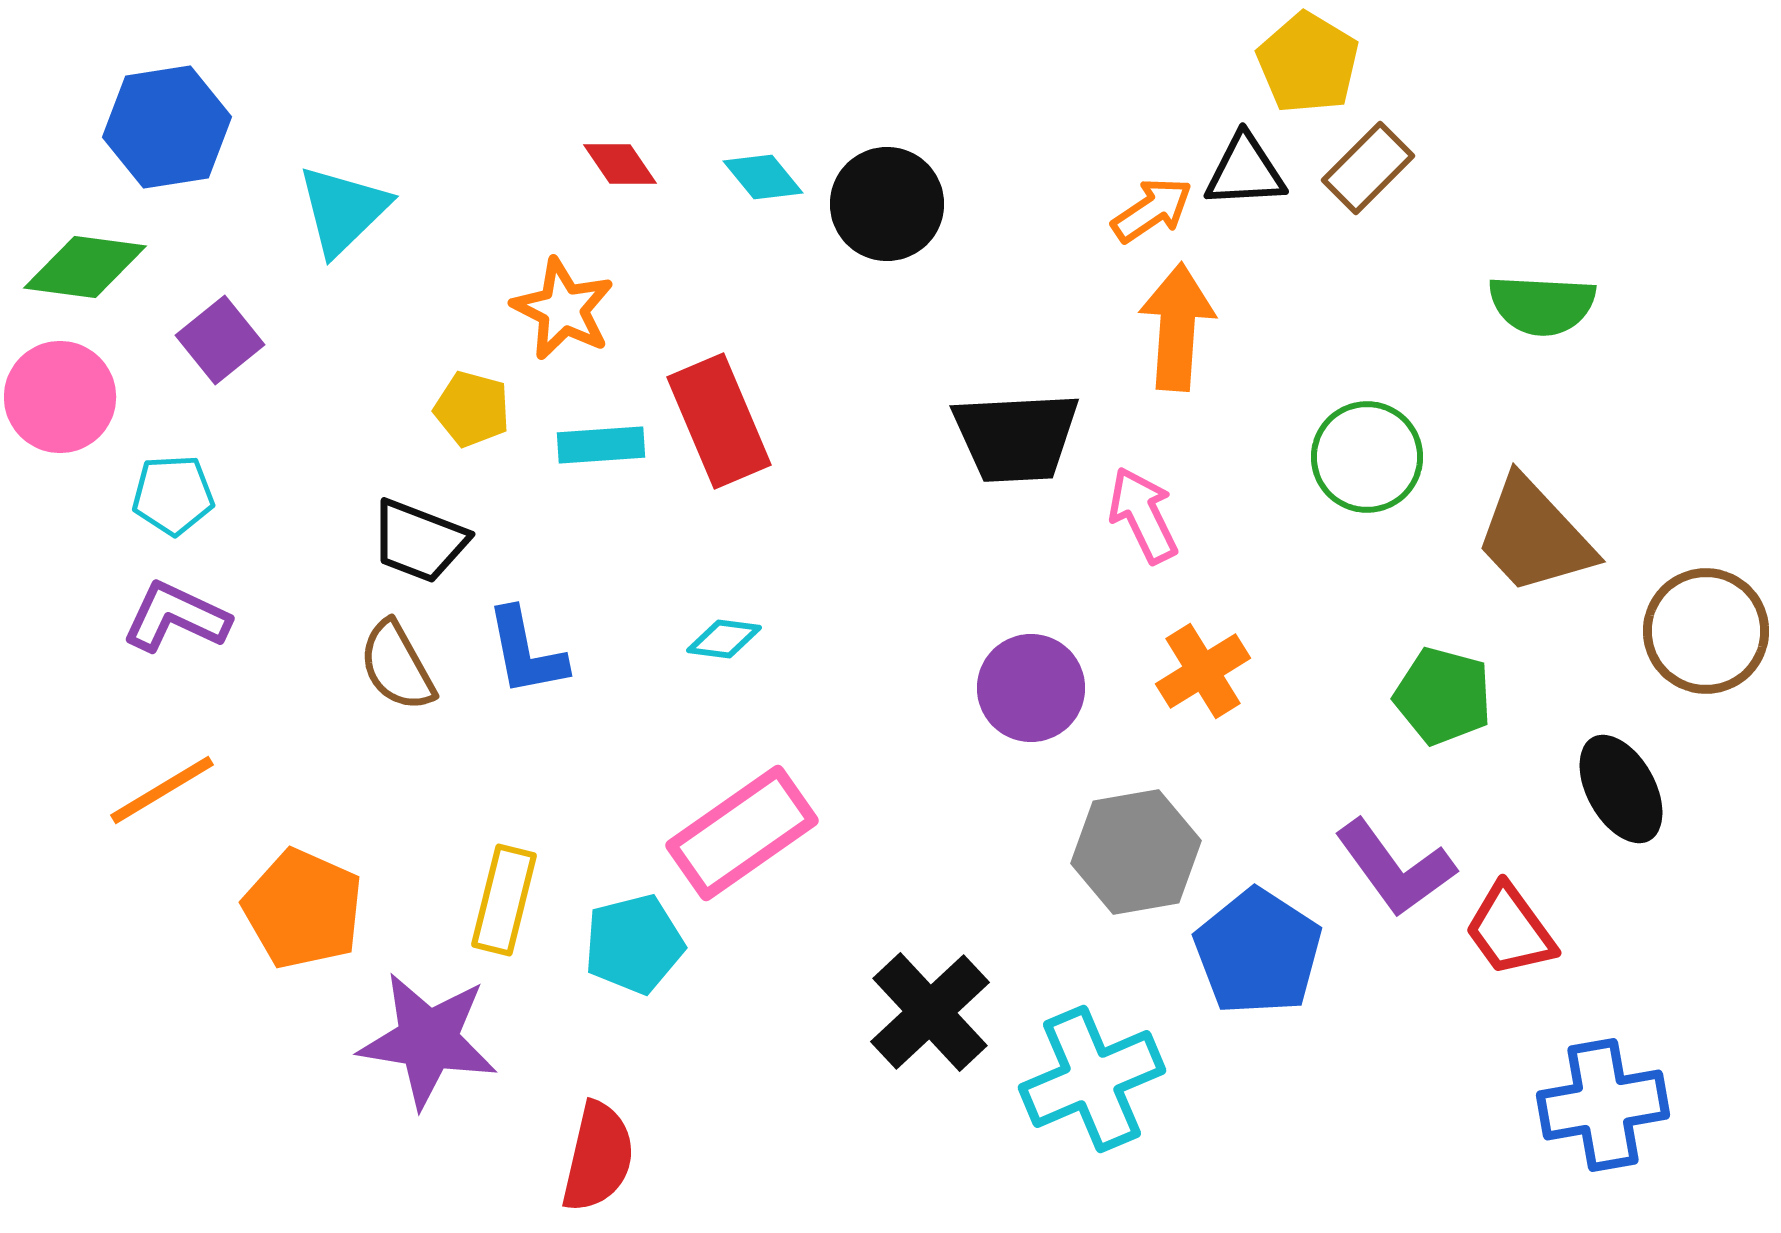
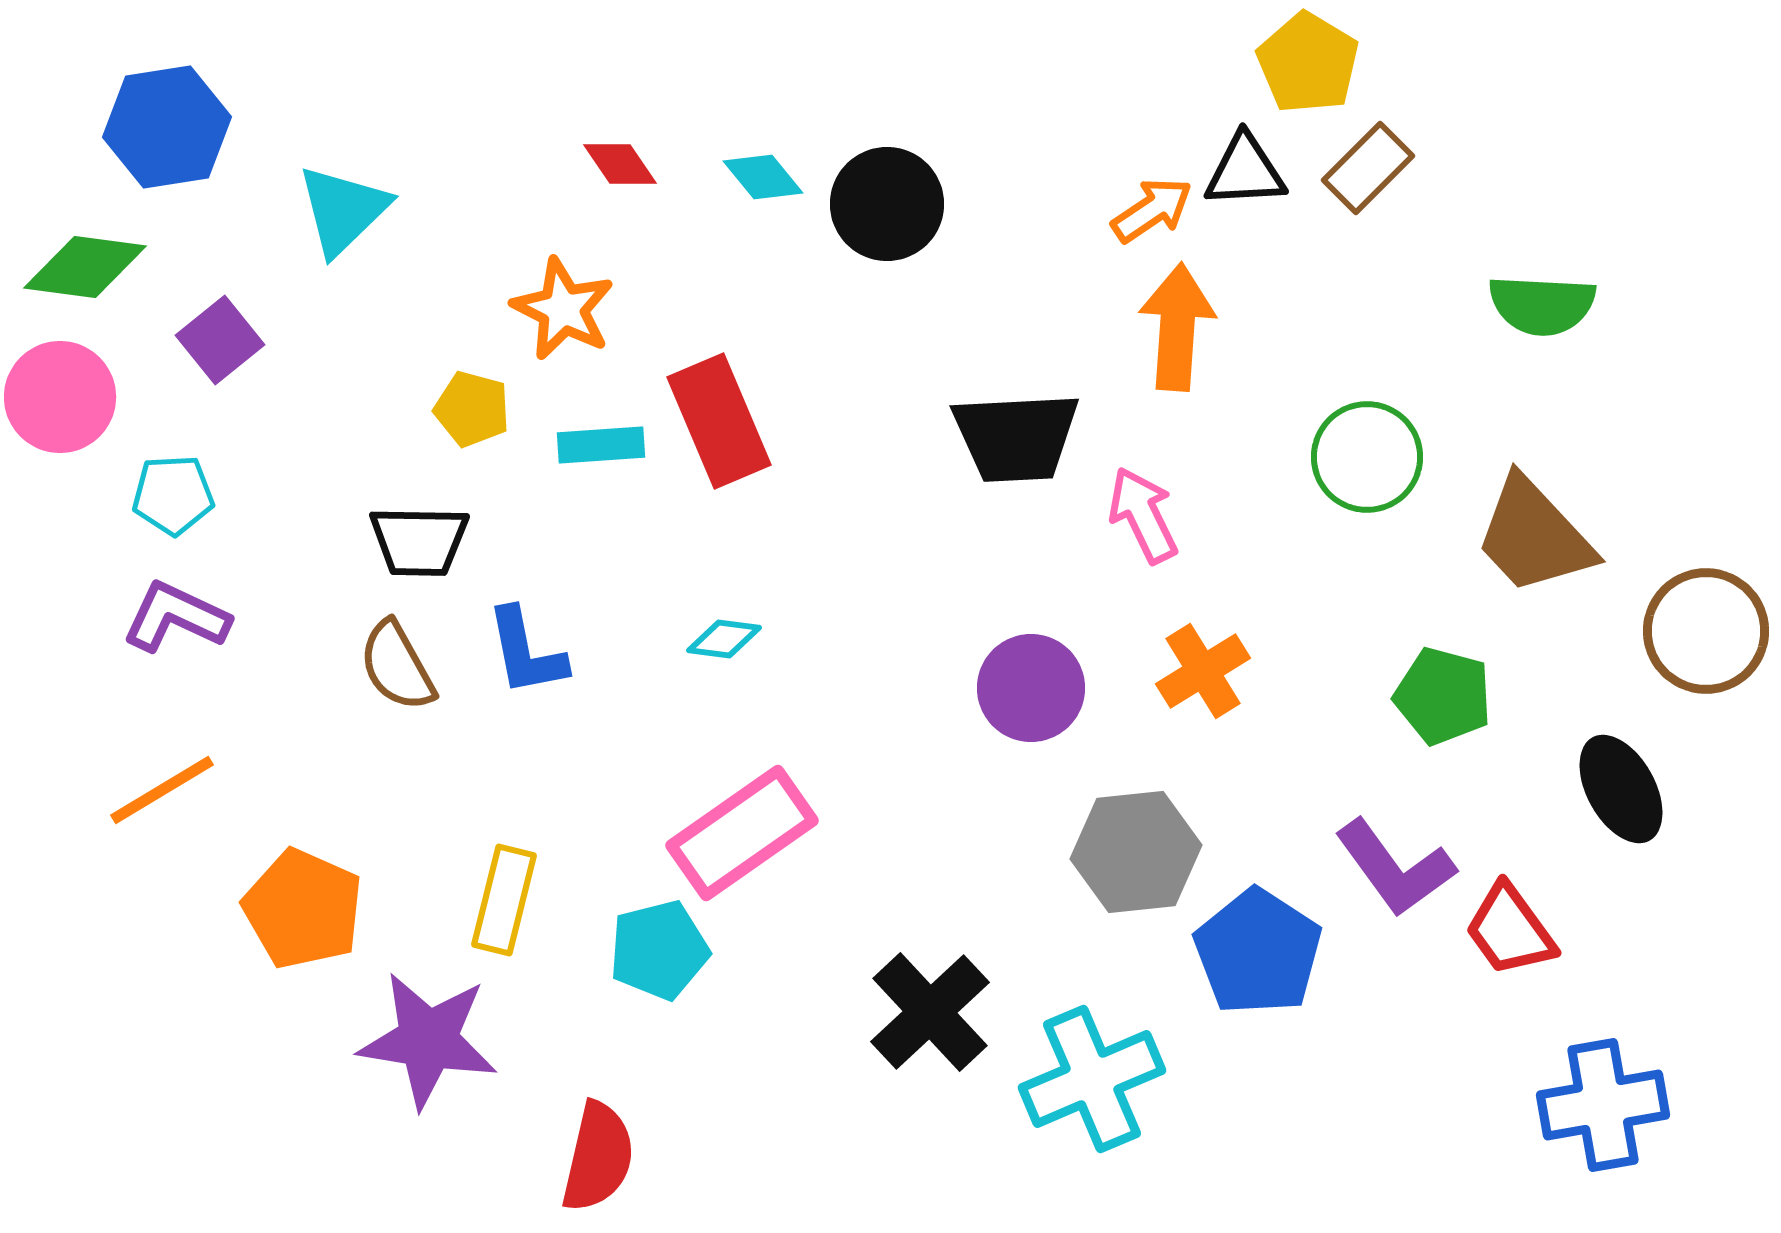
black trapezoid at (419, 541): rotated 20 degrees counterclockwise
gray hexagon at (1136, 852): rotated 4 degrees clockwise
cyan pentagon at (634, 944): moved 25 px right, 6 px down
